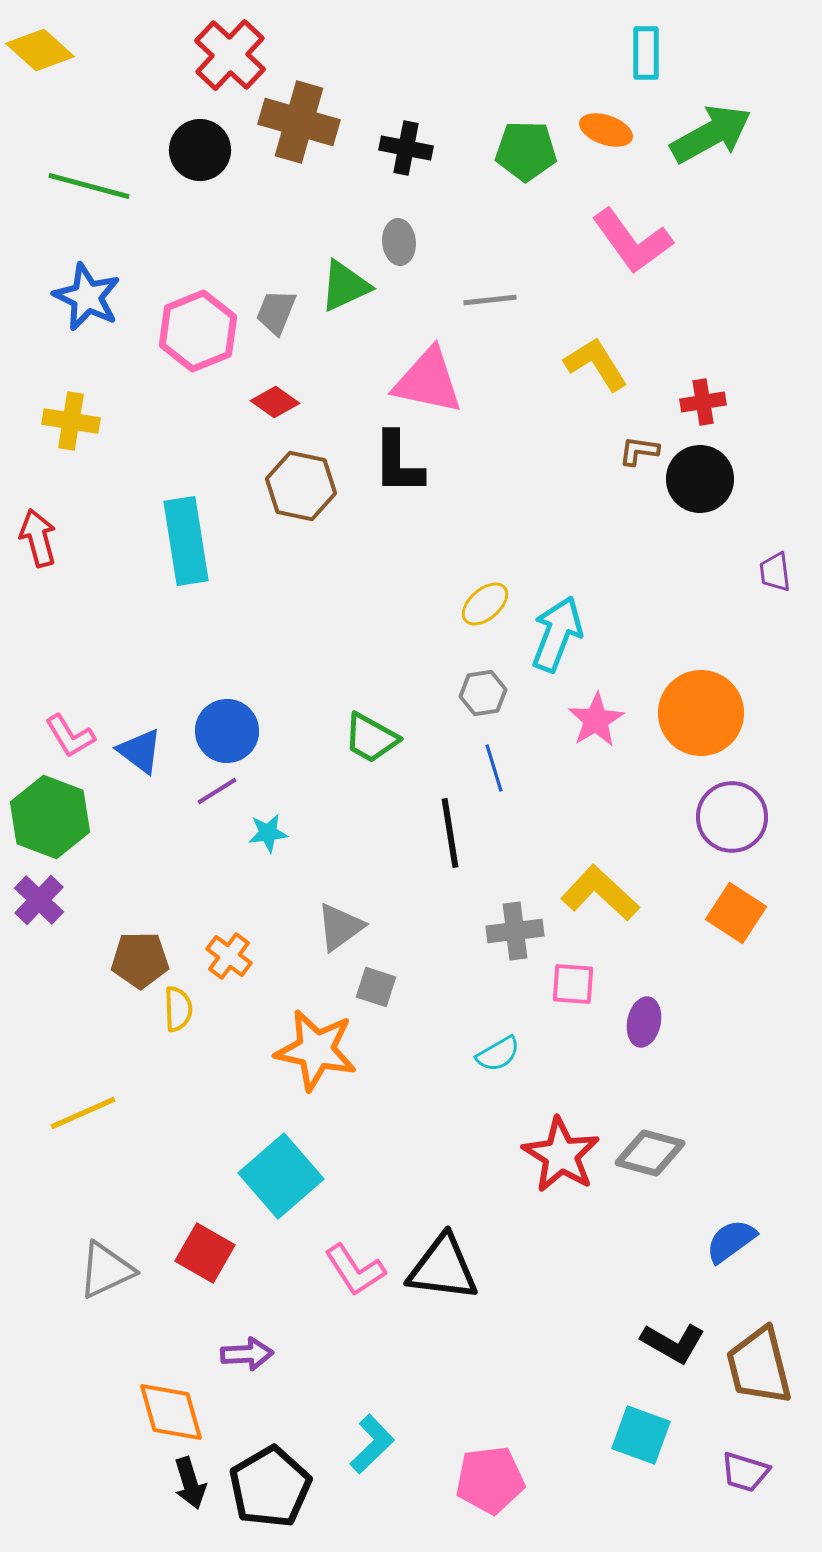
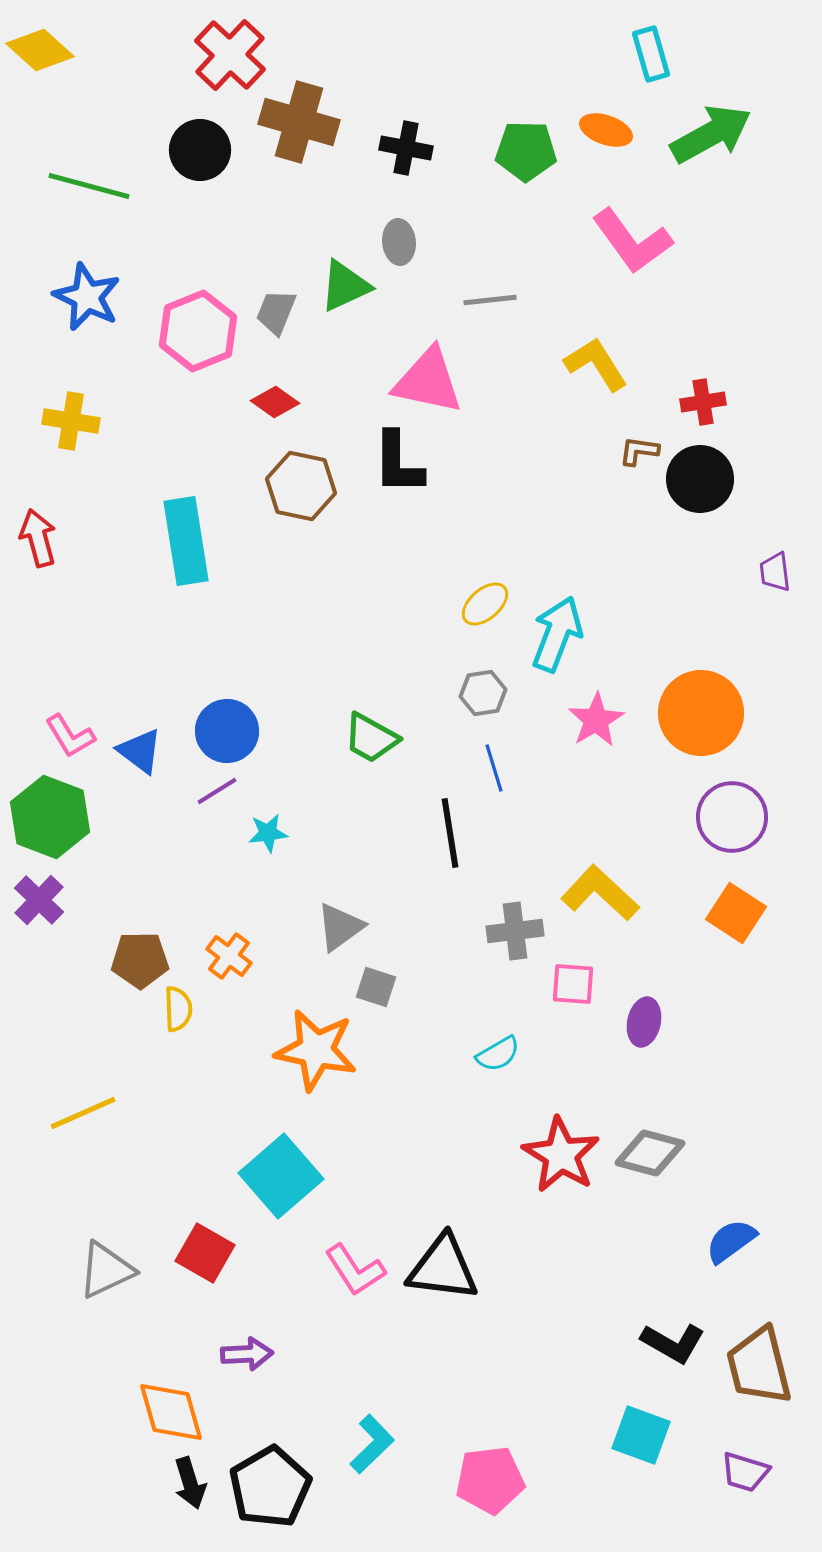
cyan rectangle at (646, 53): moved 5 px right, 1 px down; rotated 16 degrees counterclockwise
